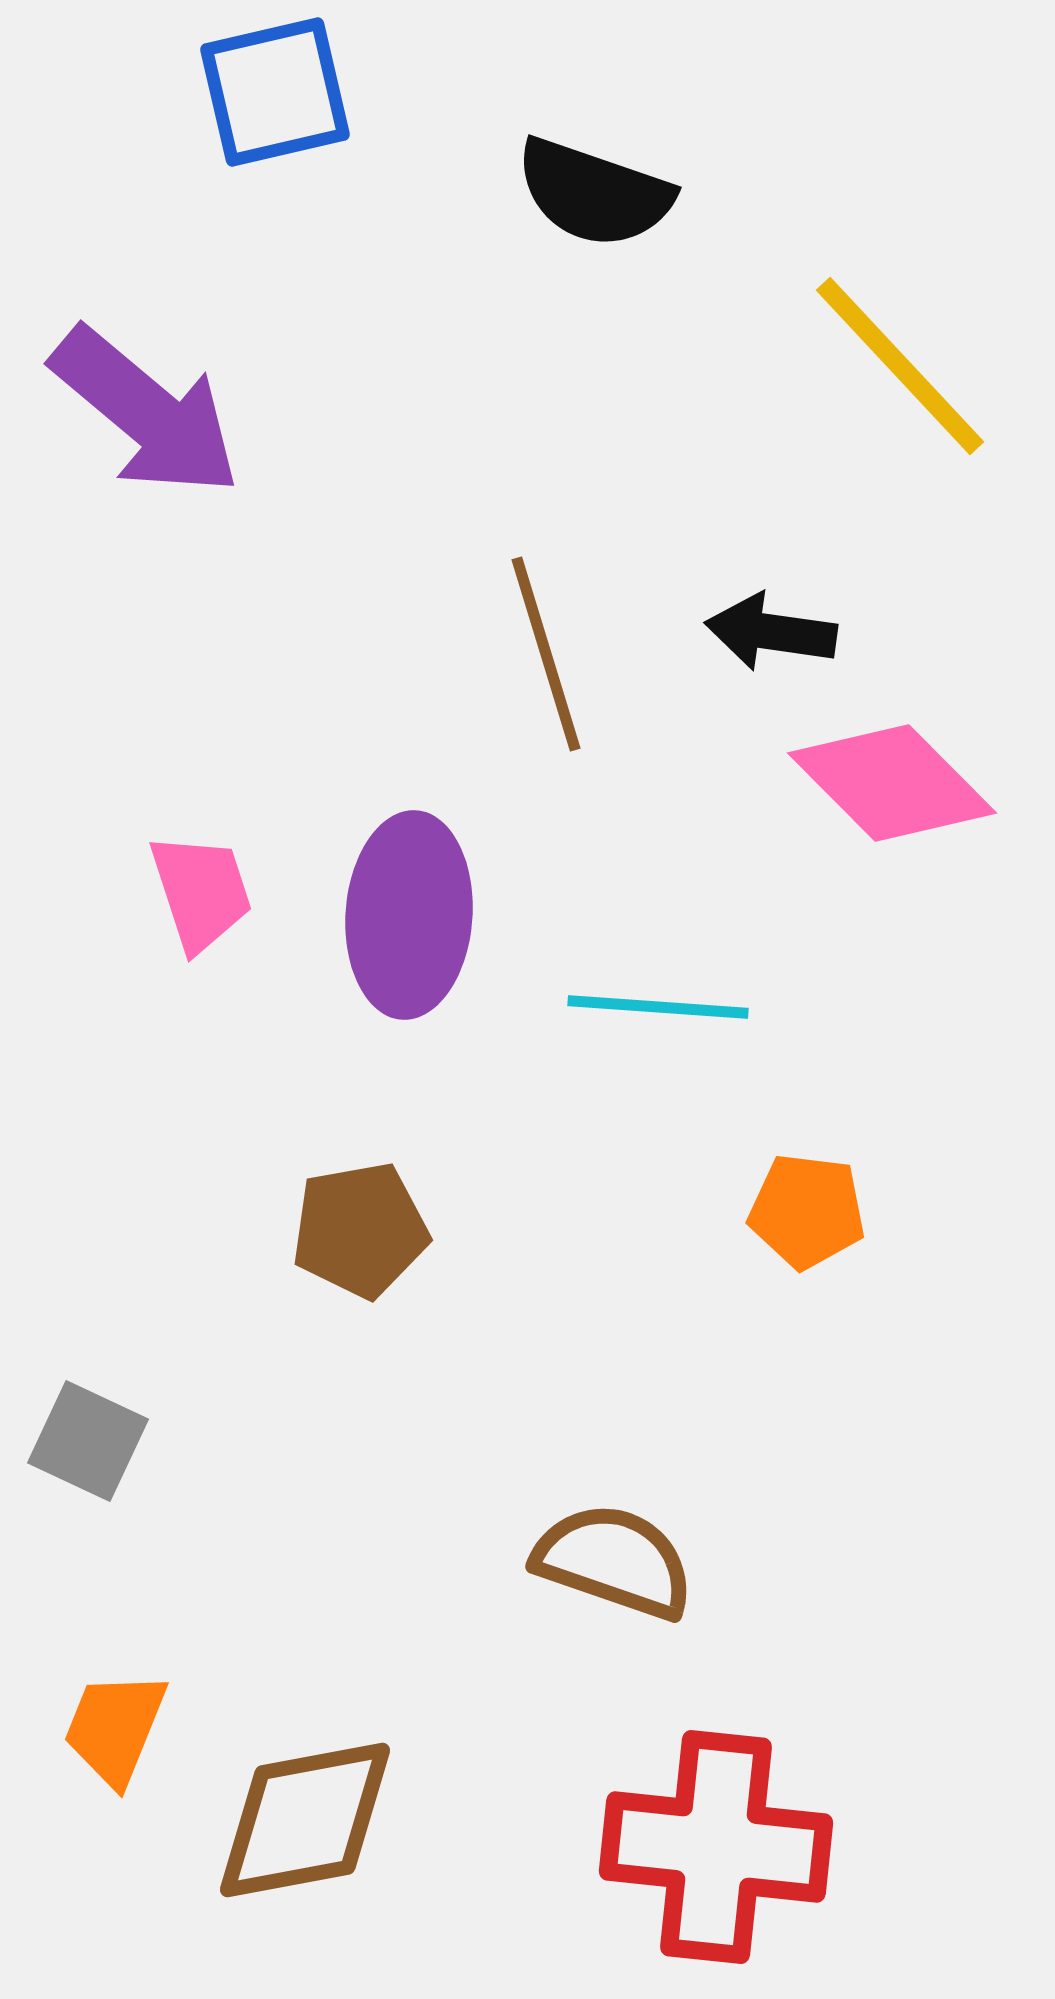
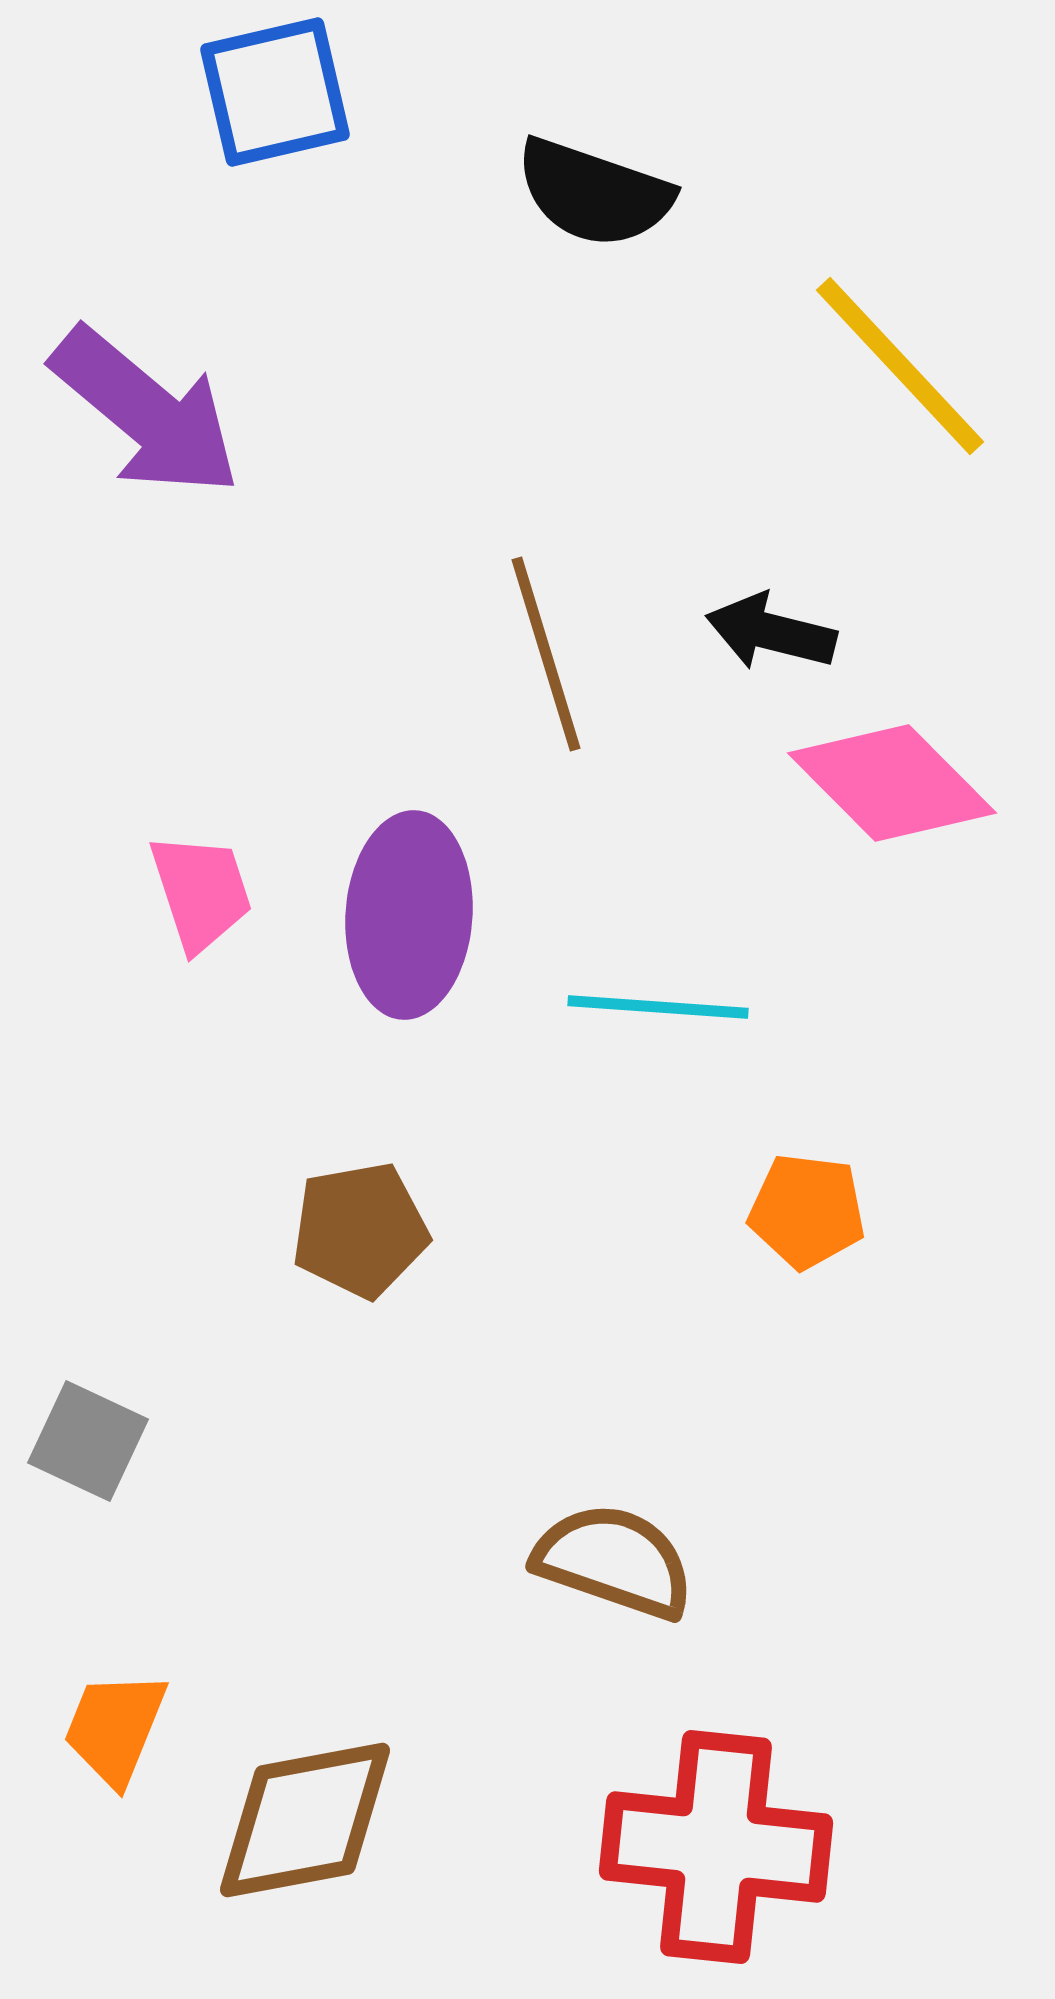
black arrow: rotated 6 degrees clockwise
